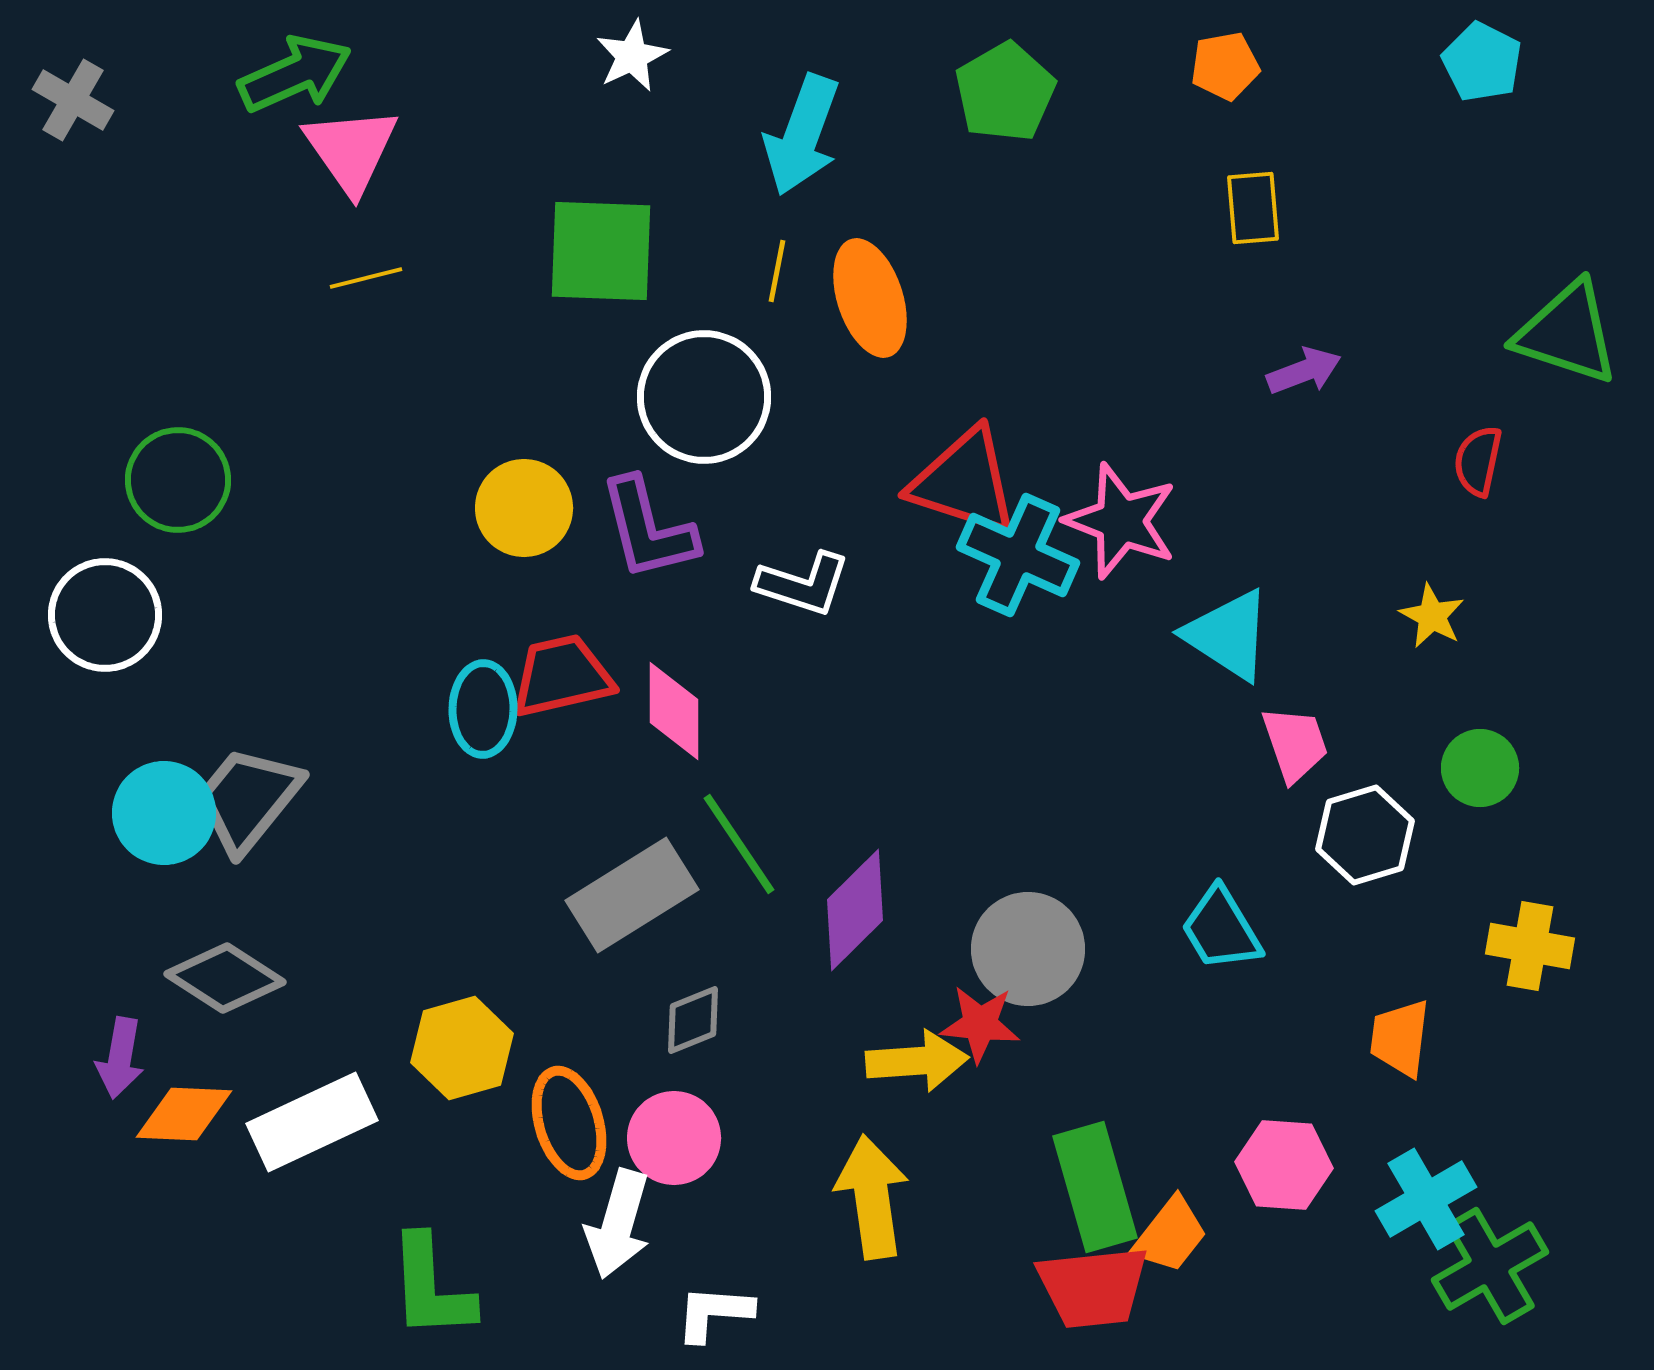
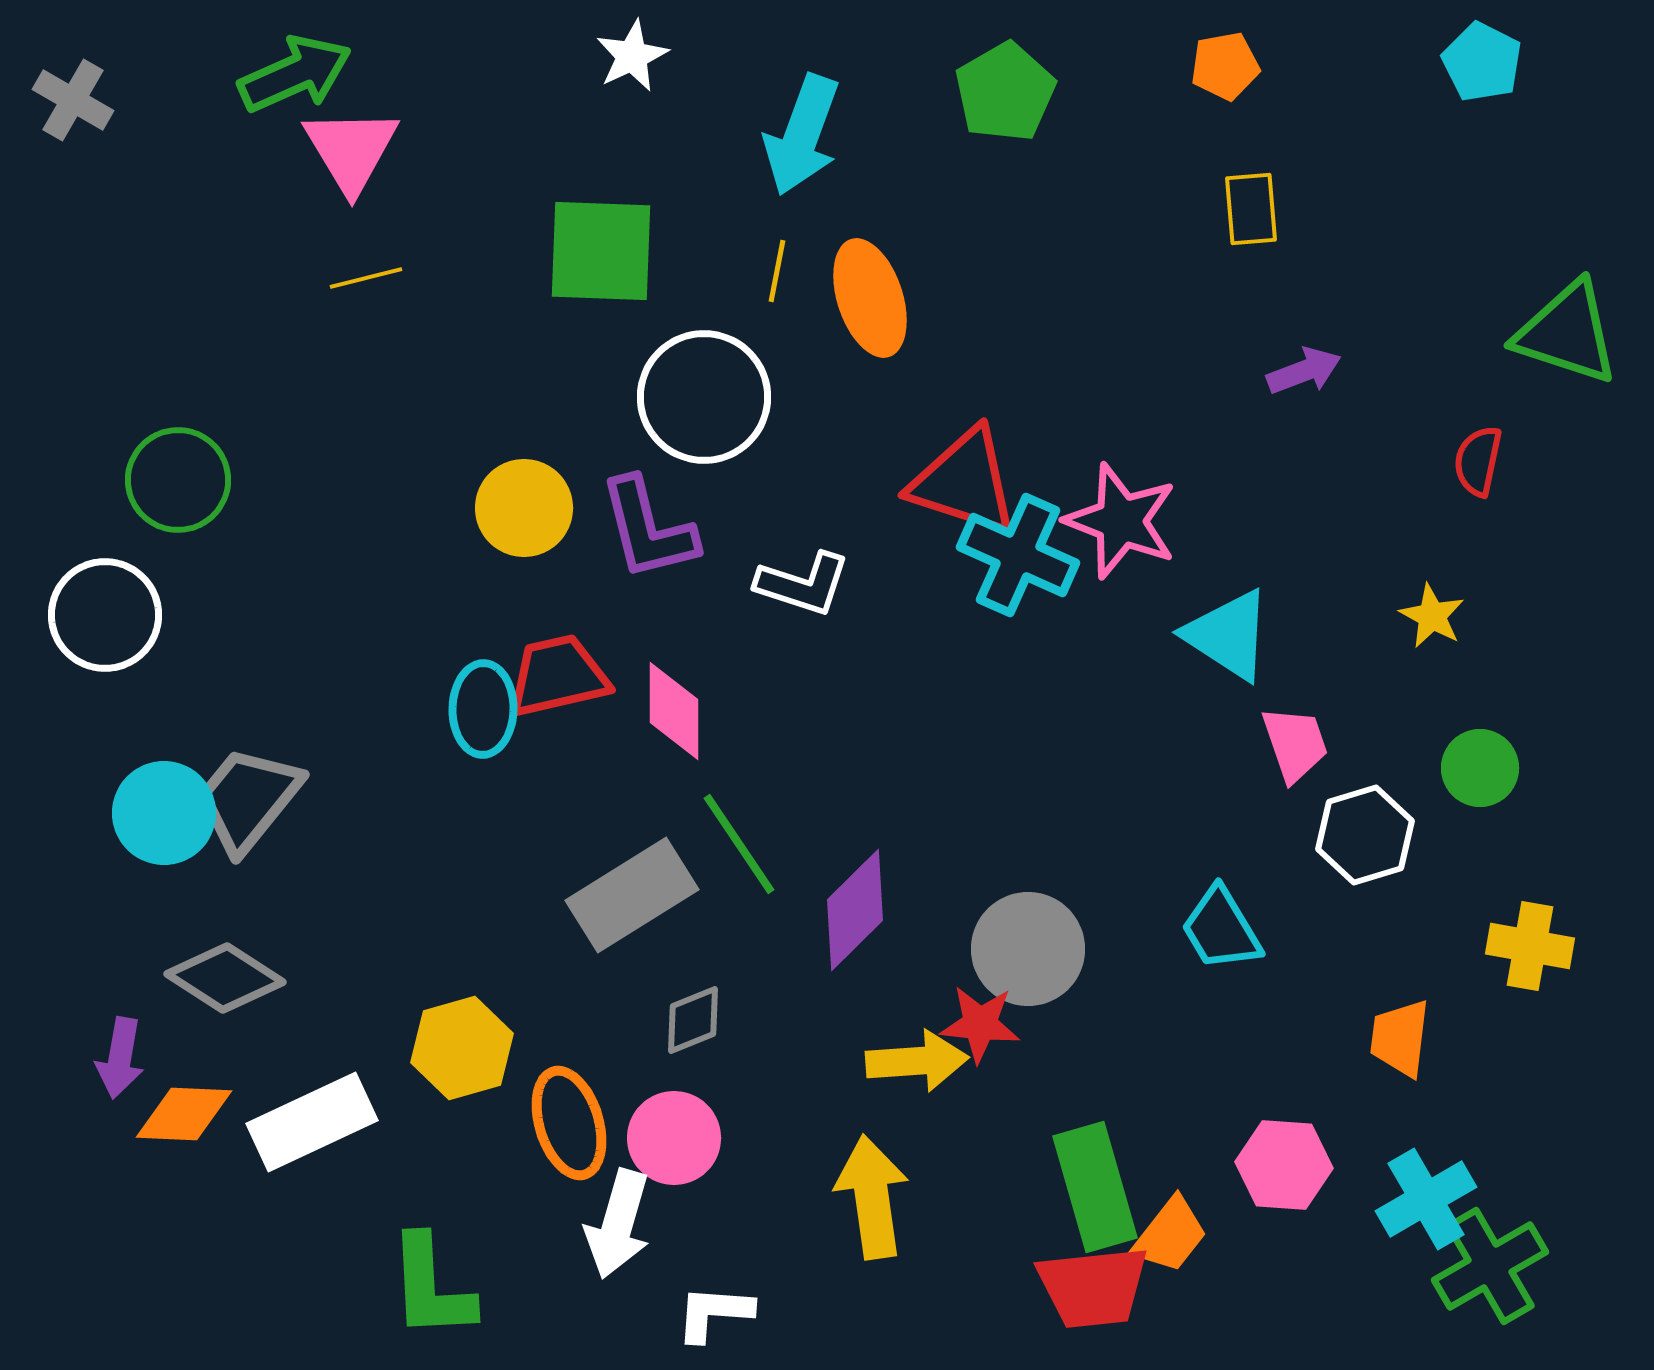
pink triangle at (351, 150): rotated 4 degrees clockwise
yellow rectangle at (1253, 208): moved 2 px left, 1 px down
red trapezoid at (562, 676): moved 4 px left
